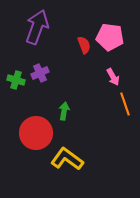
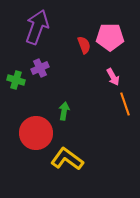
pink pentagon: rotated 8 degrees counterclockwise
purple cross: moved 5 px up
